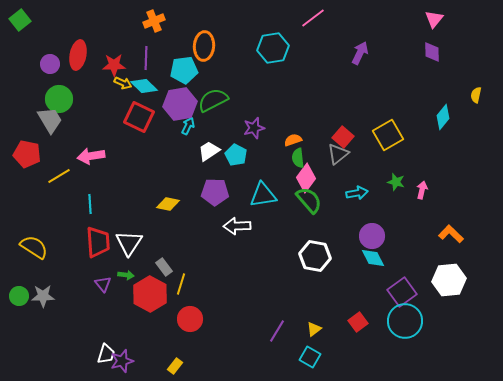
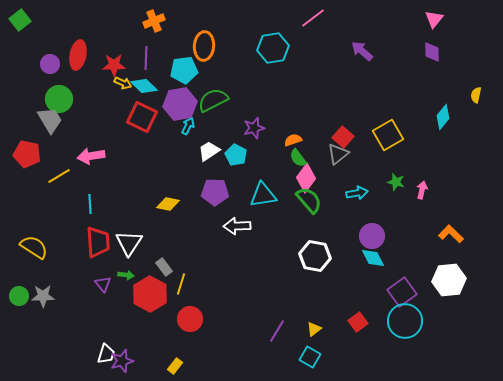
purple arrow at (360, 53): moved 2 px right, 2 px up; rotated 75 degrees counterclockwise
red square at (139, 117): moved 3 px right
green semicircle at (298, 158): rotated 30 degrees counterclockwise
